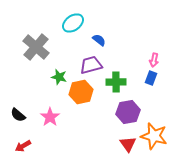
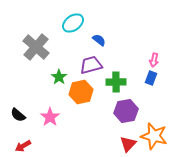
green star: rotated 21 degrees clockwise
purple hexagon: moved 2 px left, 1 px up
red triangle: rotated 18 degrees clockwise
